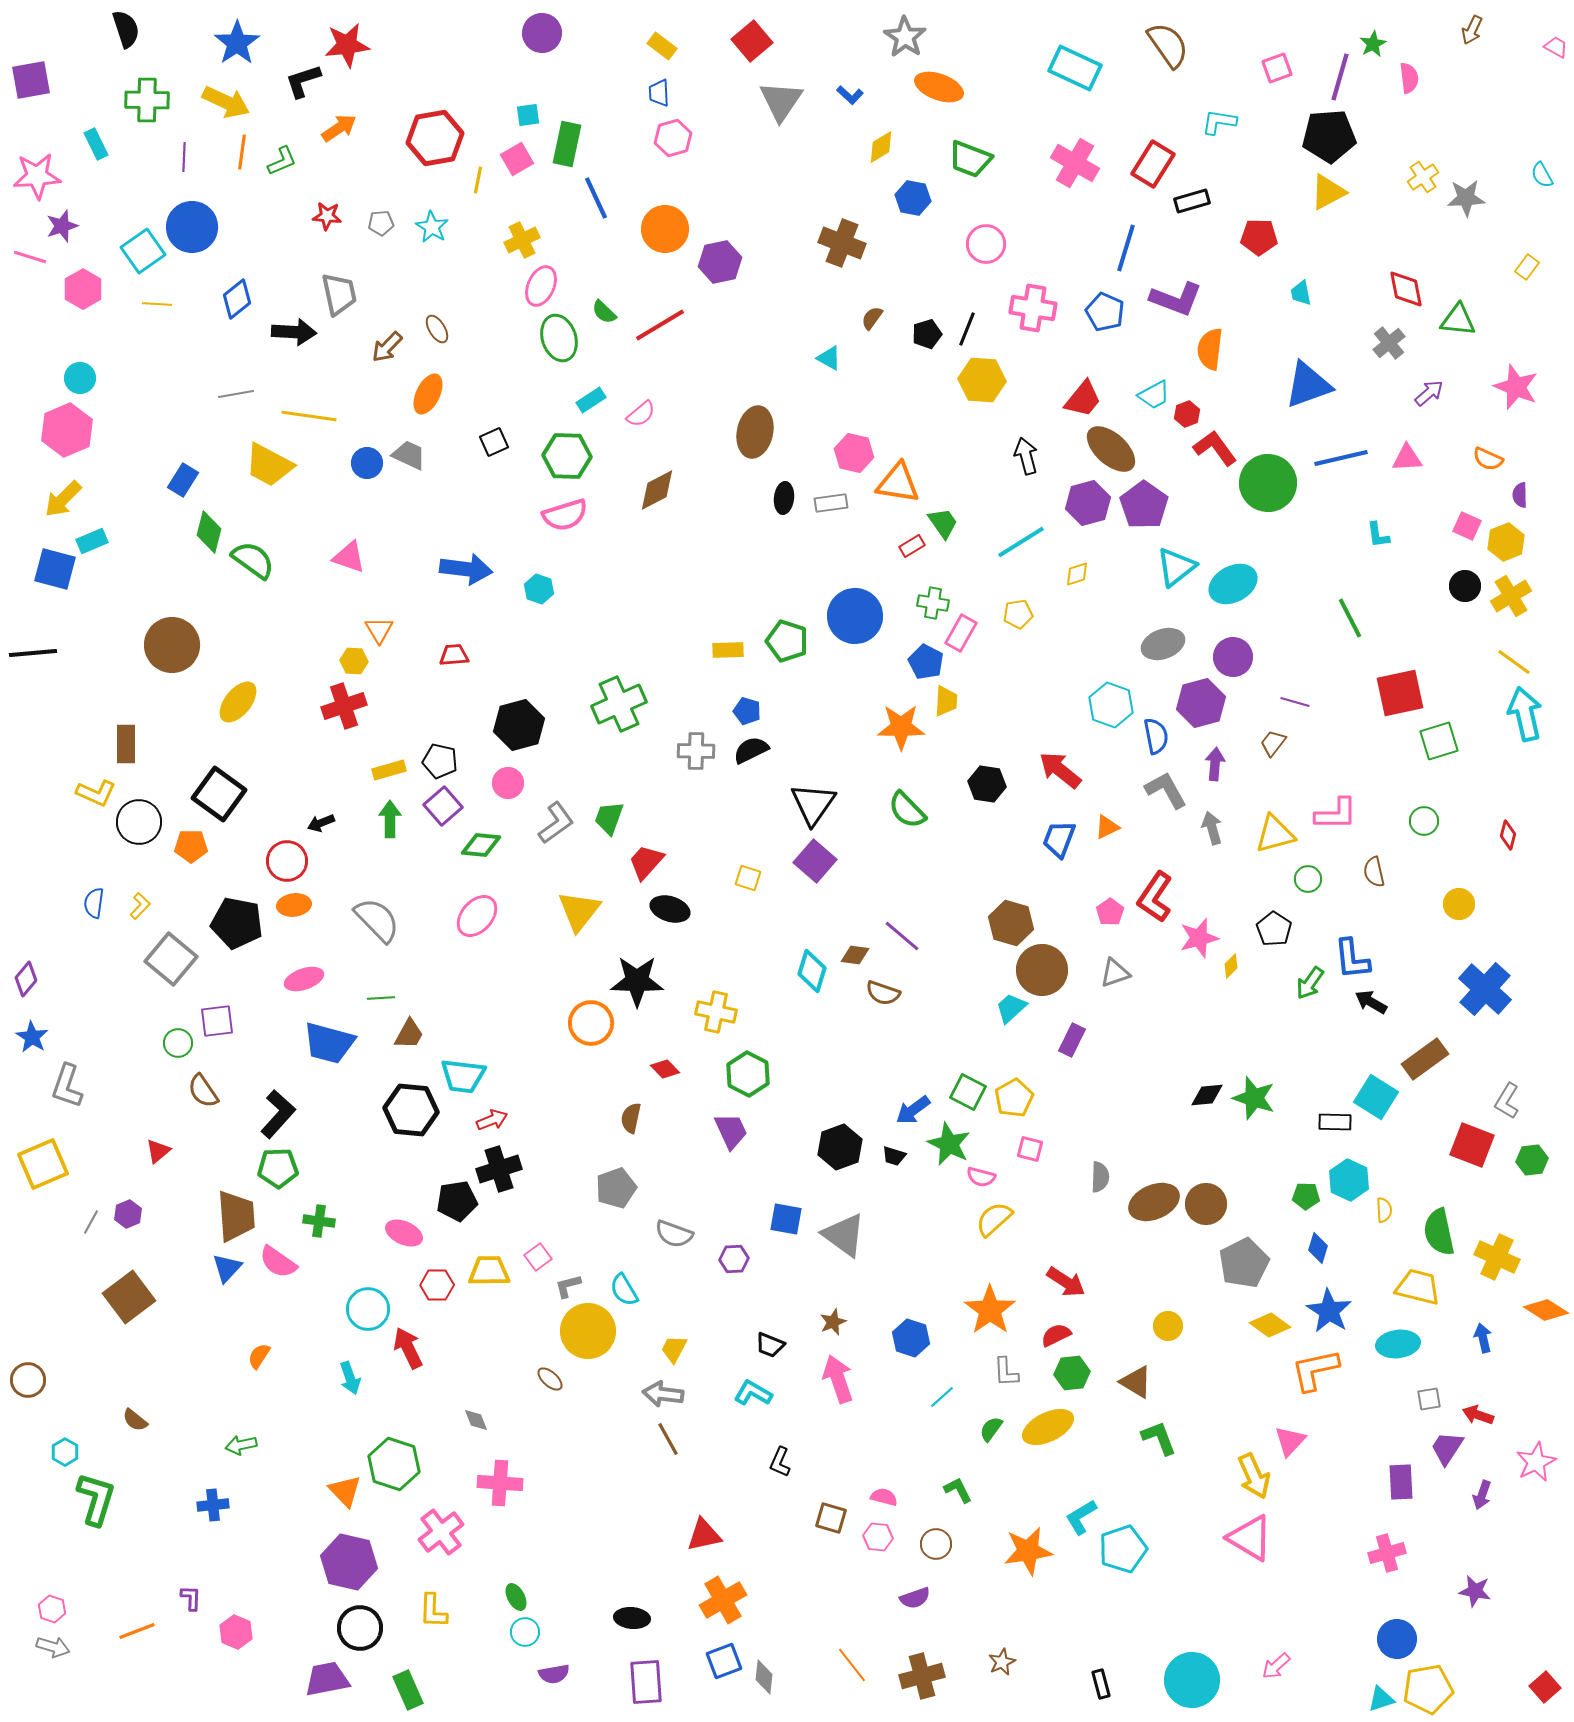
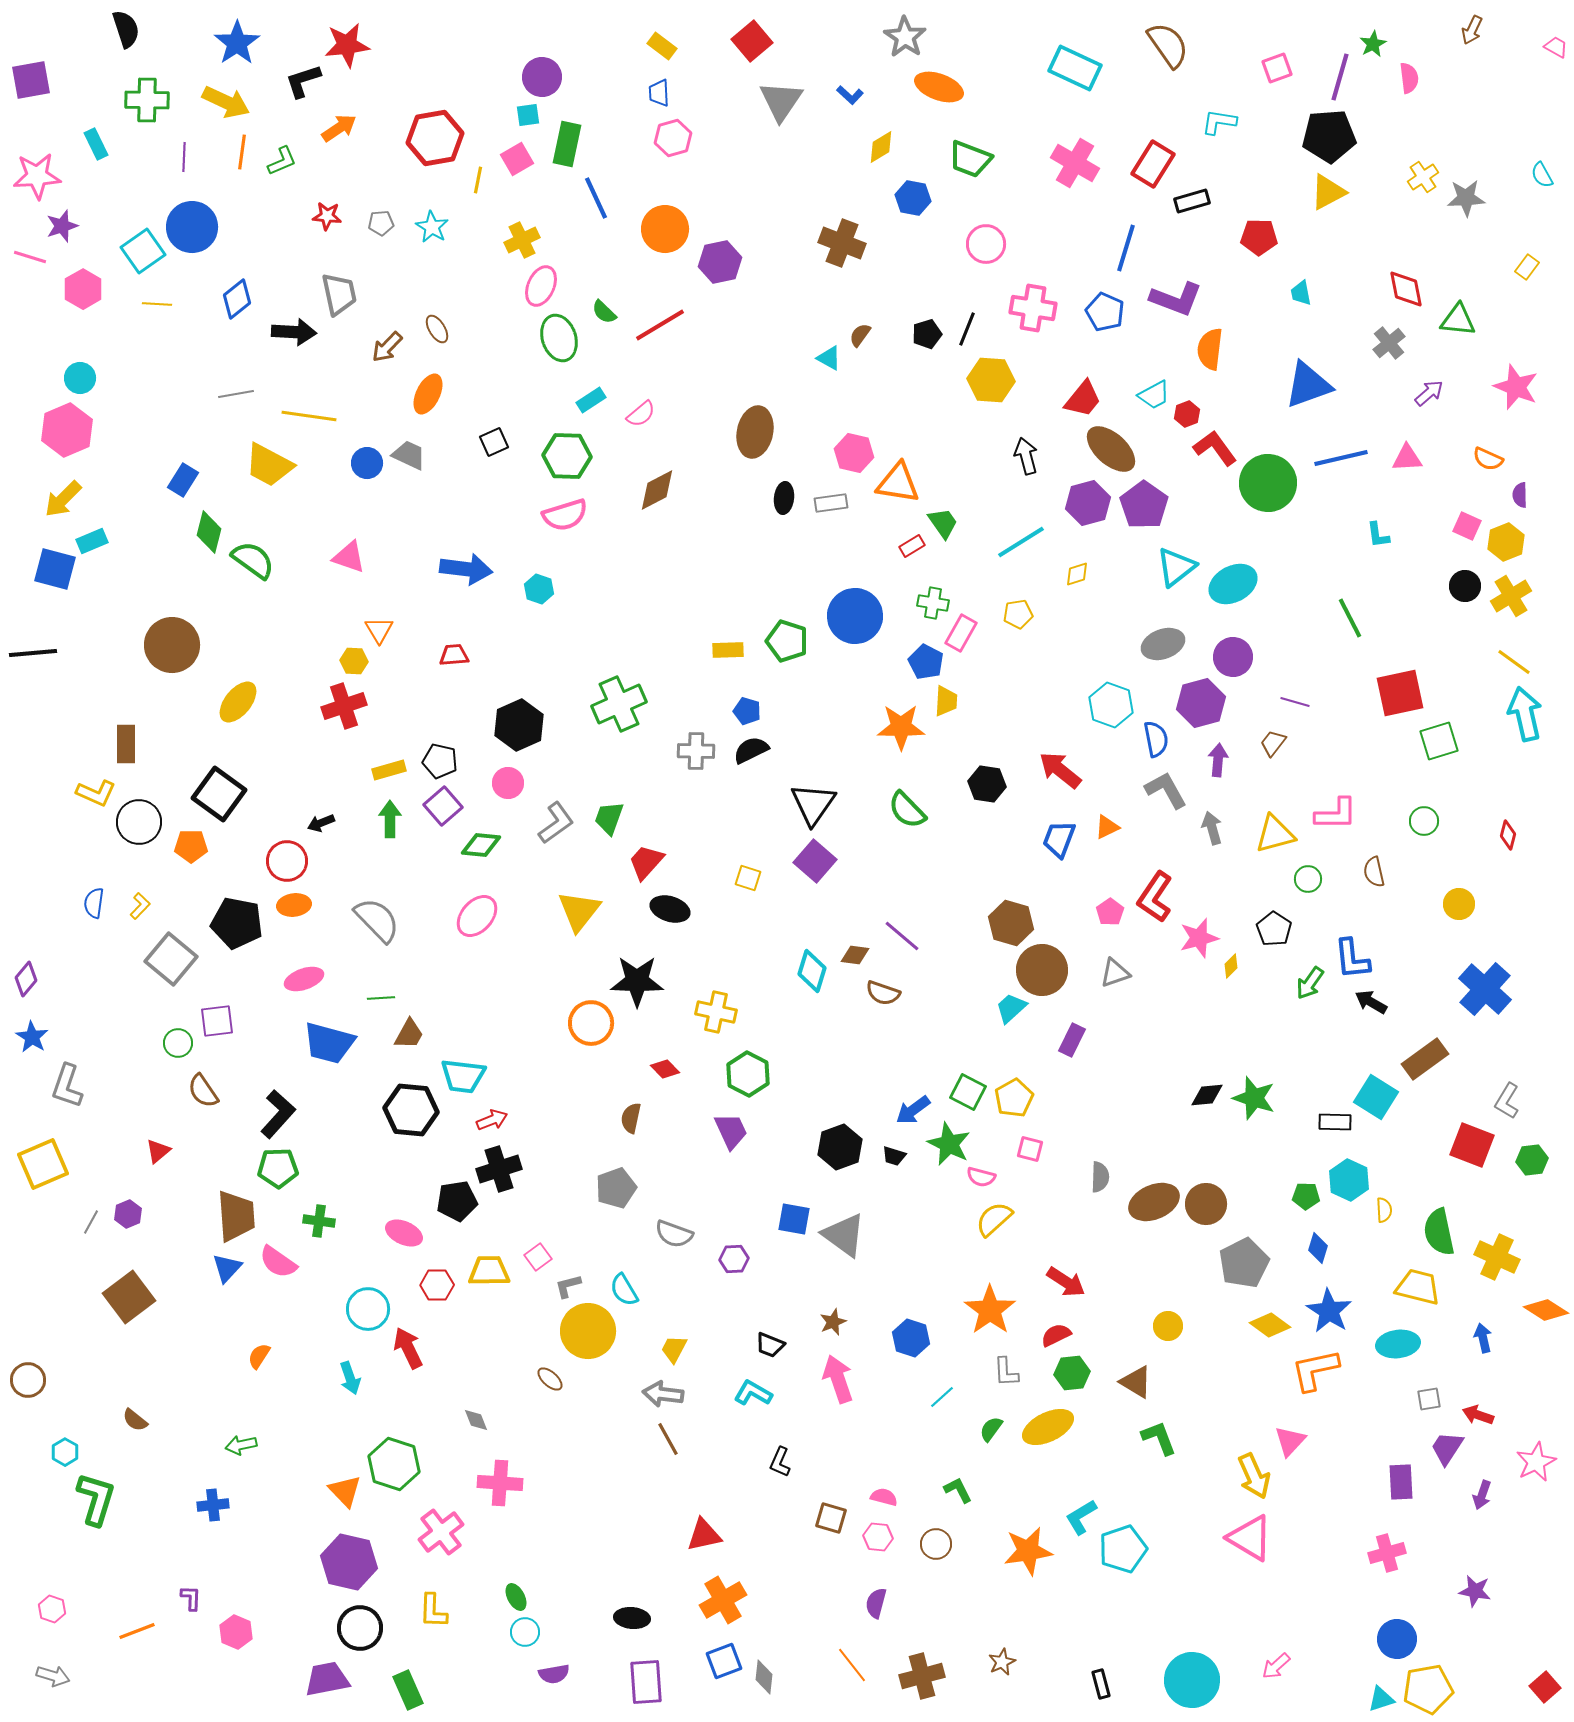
purple circle at (542, 33): moved 44 px down
brown semicircle at (872, 318): moved 12 px left, 17 px down
yellow hexagon at (982, 380): moved 9 px right
black hexagon at (519, 725): rotated 9 degrees counterclockwise
blue semicircle at (1156, 736): moved 3 px down
purple arrow at (1215, 764): moved 3 px right, 4 px up
blue square at (786, 1219): moved 8 px right
purple semicircle at (915, 1598): moved 39 px left, 5 px down; rotated 124 degrees clockwise
gray arrow at (53, 1647): moved 29 px down
